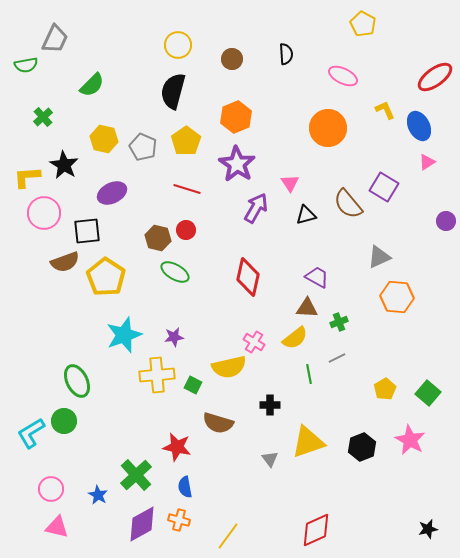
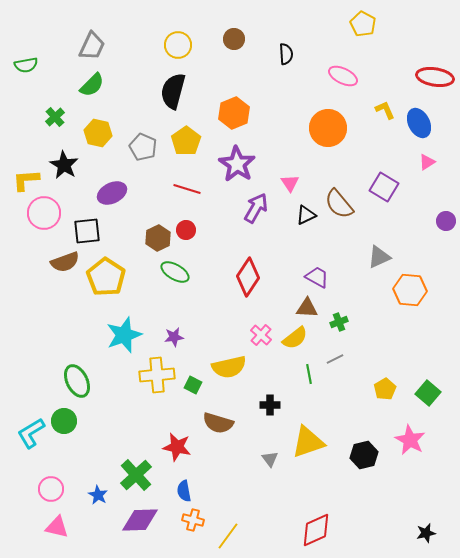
gray trapezoid at (55, 39): moved 37 px right, 7 px down
brown circle at (232, 59): moved 2 px right, 20 px up
red ellipse at (435, 77): rotated 45 degrees clockwise
green cross at (43, 117): moved 12 px right
orange hexagon at (236, 117): moved 2 px left, 4 px up
blue ellipse at (419, 126): moved 3 px up
yellow hexagon at (104, 139): moved 6 px left, 6 px up
yellow L-shape at (27, 177): moved 1 px left, 3 px down
brown semicircle at (348, 204): moved 9 px left
black triangle at (306, 215): rotated 10 degrees counterclockwise
brown hexagon at (158, 238): rotated 20 degrees clockwise
red diamond at (248, 277): rotated 21 degrees clockwise
orange hexagon at (397, 297): moved 13 px right, 7 px up
pink cross at (254, 342): moved 7 px right, 7 px up; rotated 10 degrees clockwise
gray line at (337, 358): moved 2 px left, 1 px down
black hexagon at (362, 447): moved 2 px right, 8 px down; rotated 8 degrees clockwise
blue semicircle at (185, 487): moved 1 px left, 4 px down
orange cross at (179, 520): moved 14 px right
purple diamond at (142, 524): moved 2 px left, 4 px up; rotated 27 degrees clockwise
black star at (428, 529): moved 2 px left, 4 px down
